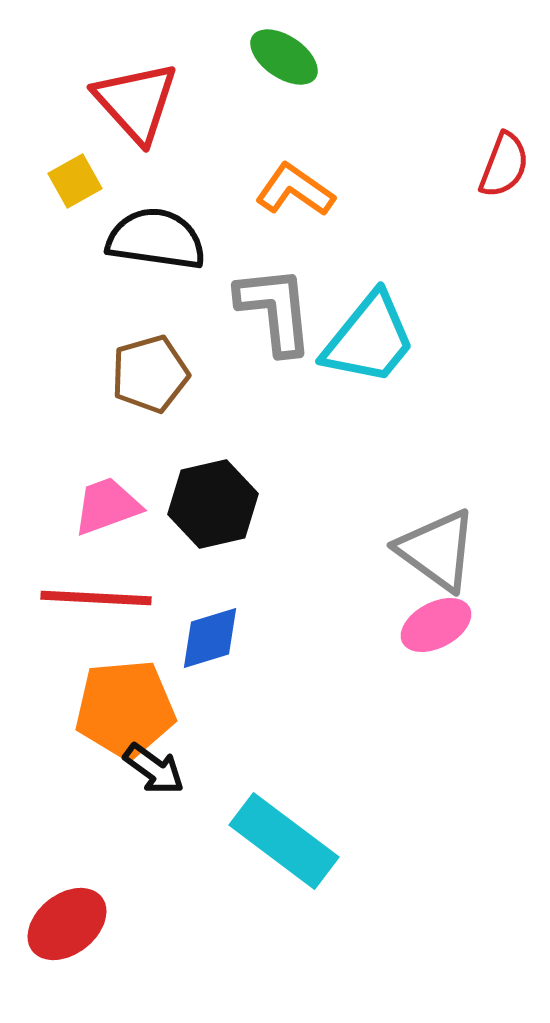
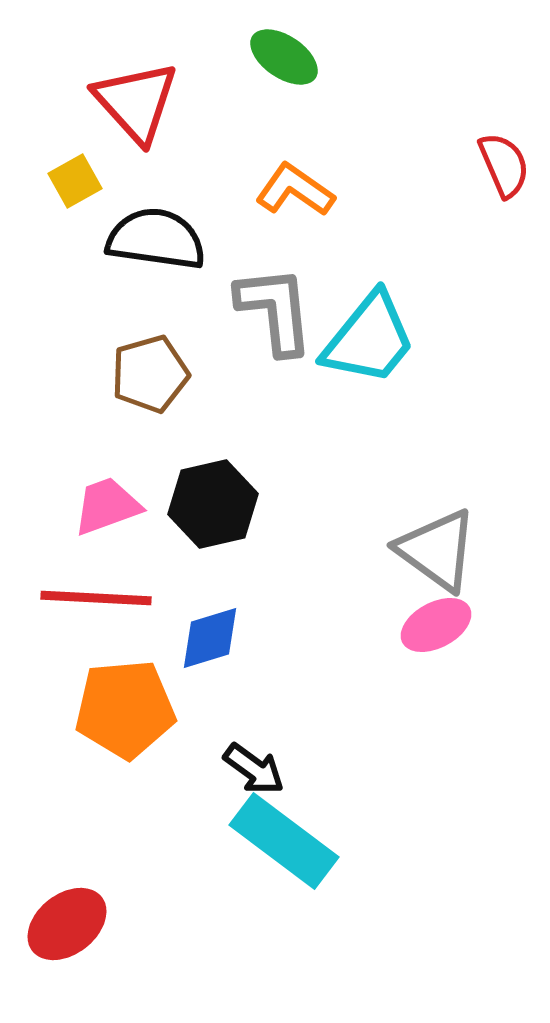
red semicircle: rotated 44 degrees counterclockwise
black arrow: moved 100 px right
